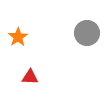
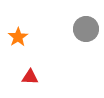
gray circle: moved 1 px left, 4 px up
